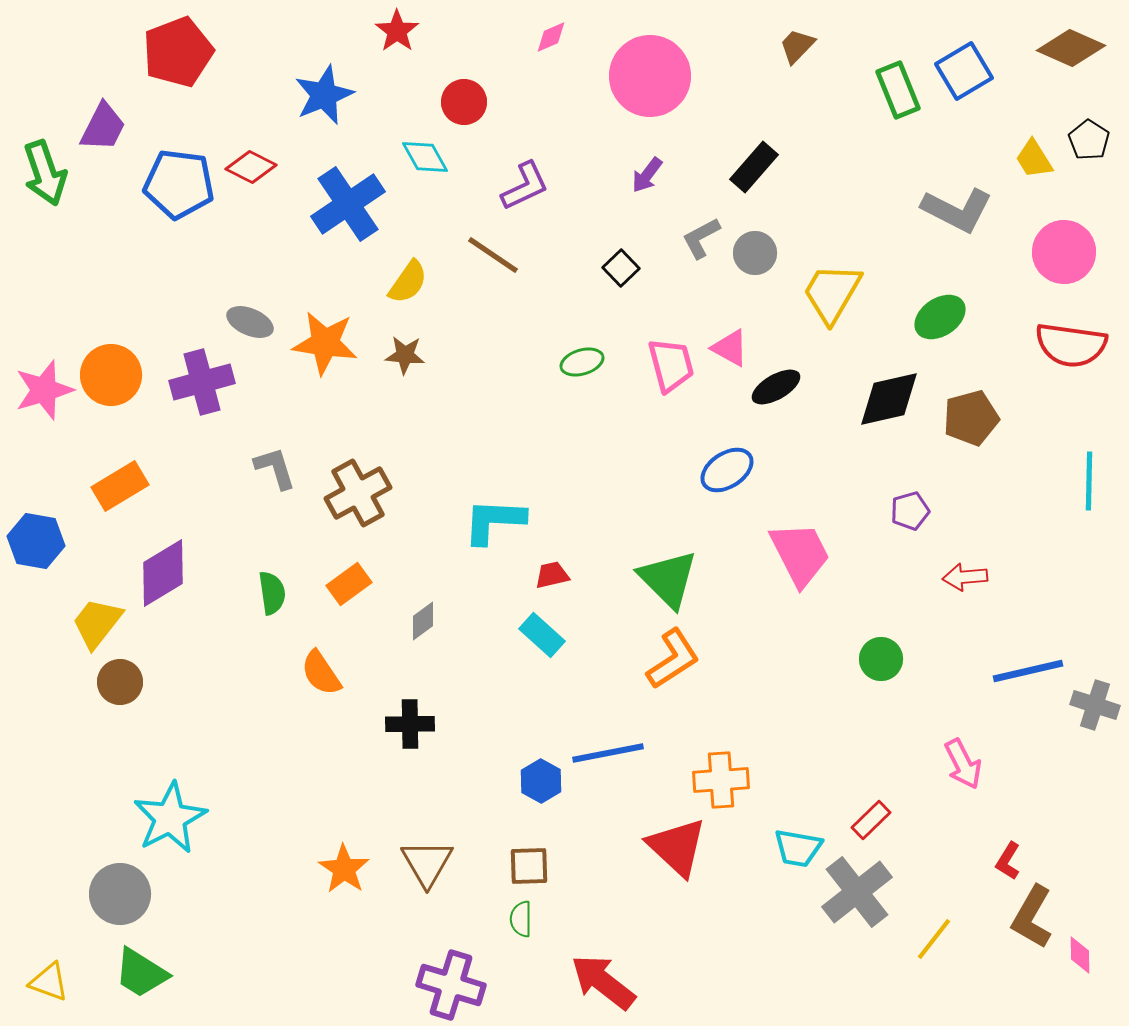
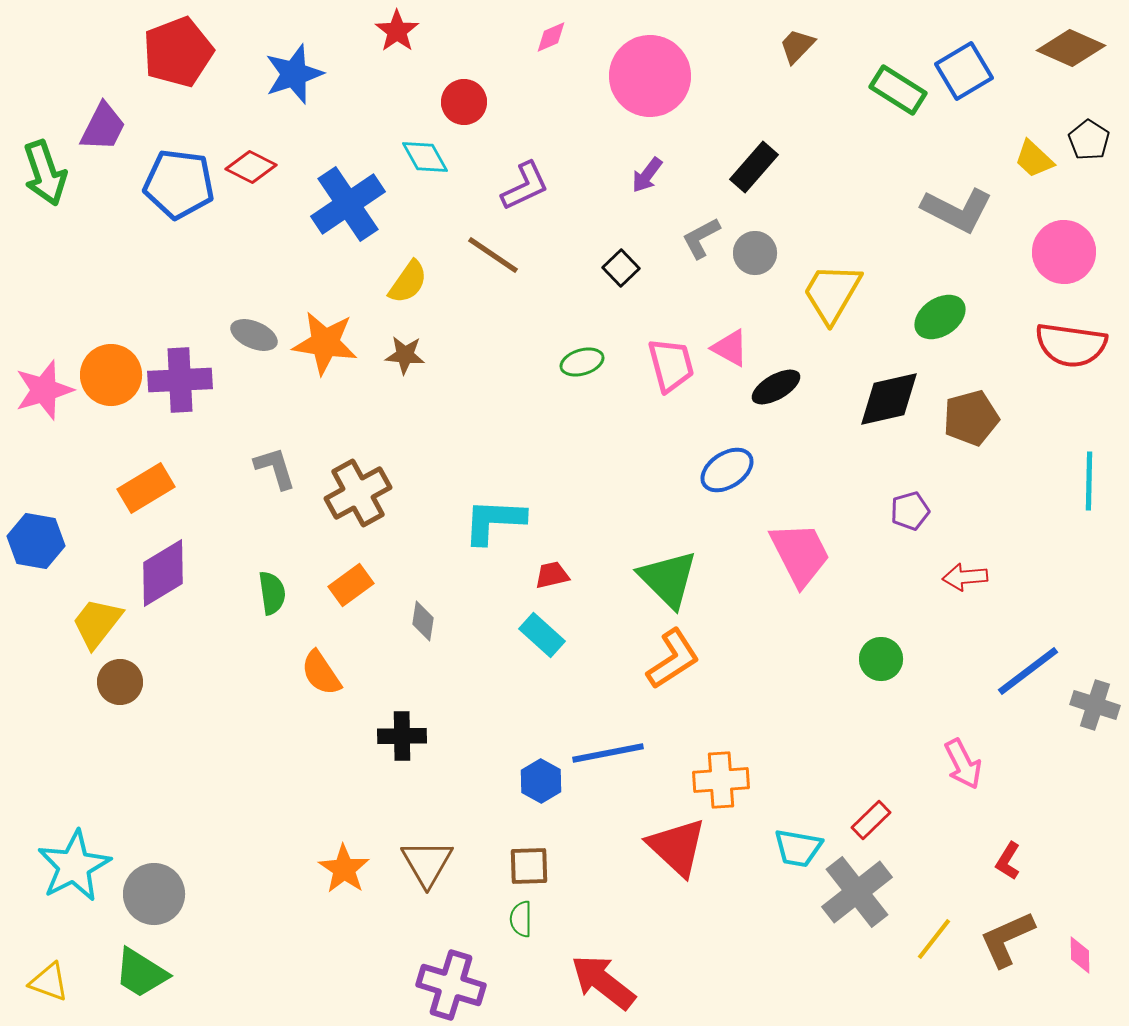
green rectangle at (898, 90): rotated 36 degrees counterclockwise
blue star at (324, 95): moved 30 px left, 21 px up; rotated 4 degrees clockwise
yellow trapezoid at (1034, 159): rotated 15 degrees counterclockwise
gray ellipse at (250, 322): moved 4 px right, 13 px down
purple cross at (202, 382): moved 22 px left, 2 px up; rotated 12 degrees clockwise
orange rectangle at (120, 486): moved 26 px right, 2 px down
orange rectangle at (349, 584): moved 2 px right, 1 px down
gray diamond at (423, 621): rotated 45 degrees counterclockwise
blue line at (1028, 671): rotated 24 degrees counterclockwise
black cross at (410, 724): moved 8 px left, 12 px down
cyan star at (170, 818): moved 96 px left, 48 px down
gray circle at (120, 894): moved 34 px right
brown L-shape at (1032, 917): moved 25 px left, 22 px down; rotated 36 degrees clockwise
